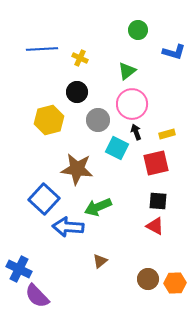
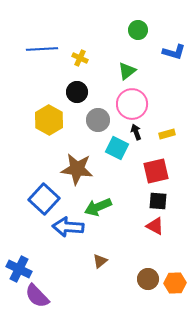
yellow hexagon: rotated 16 degrees counterclockwise
red square: moved 8 px down
